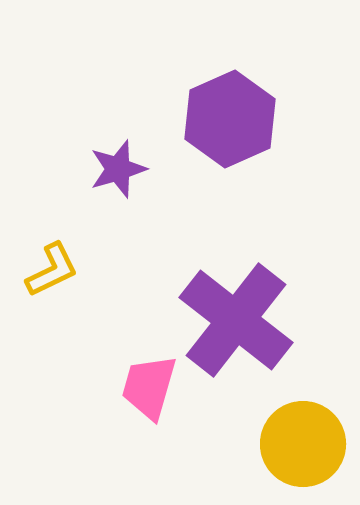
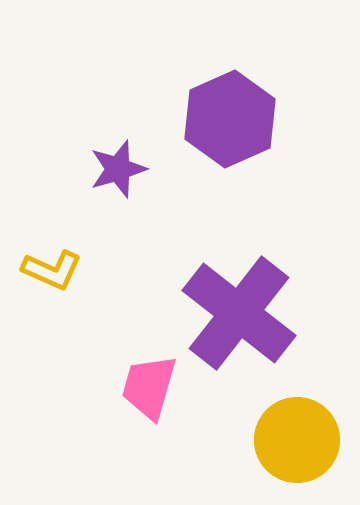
yellow L-shape: rotated 50 degrees clockwise
purple cross: moved 3 px right, 7 px up
yellow circle: moved 6 px left, 4 px up
